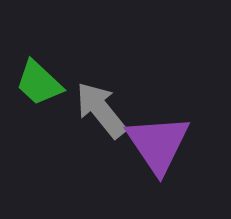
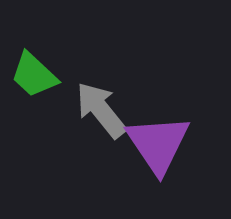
green trapezoid: moved 5 px left, 8 px up
